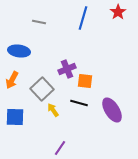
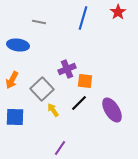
blue ellipse: moved 1 px left, 6 px up
black line: rotated 60 degrees counterclockwise
